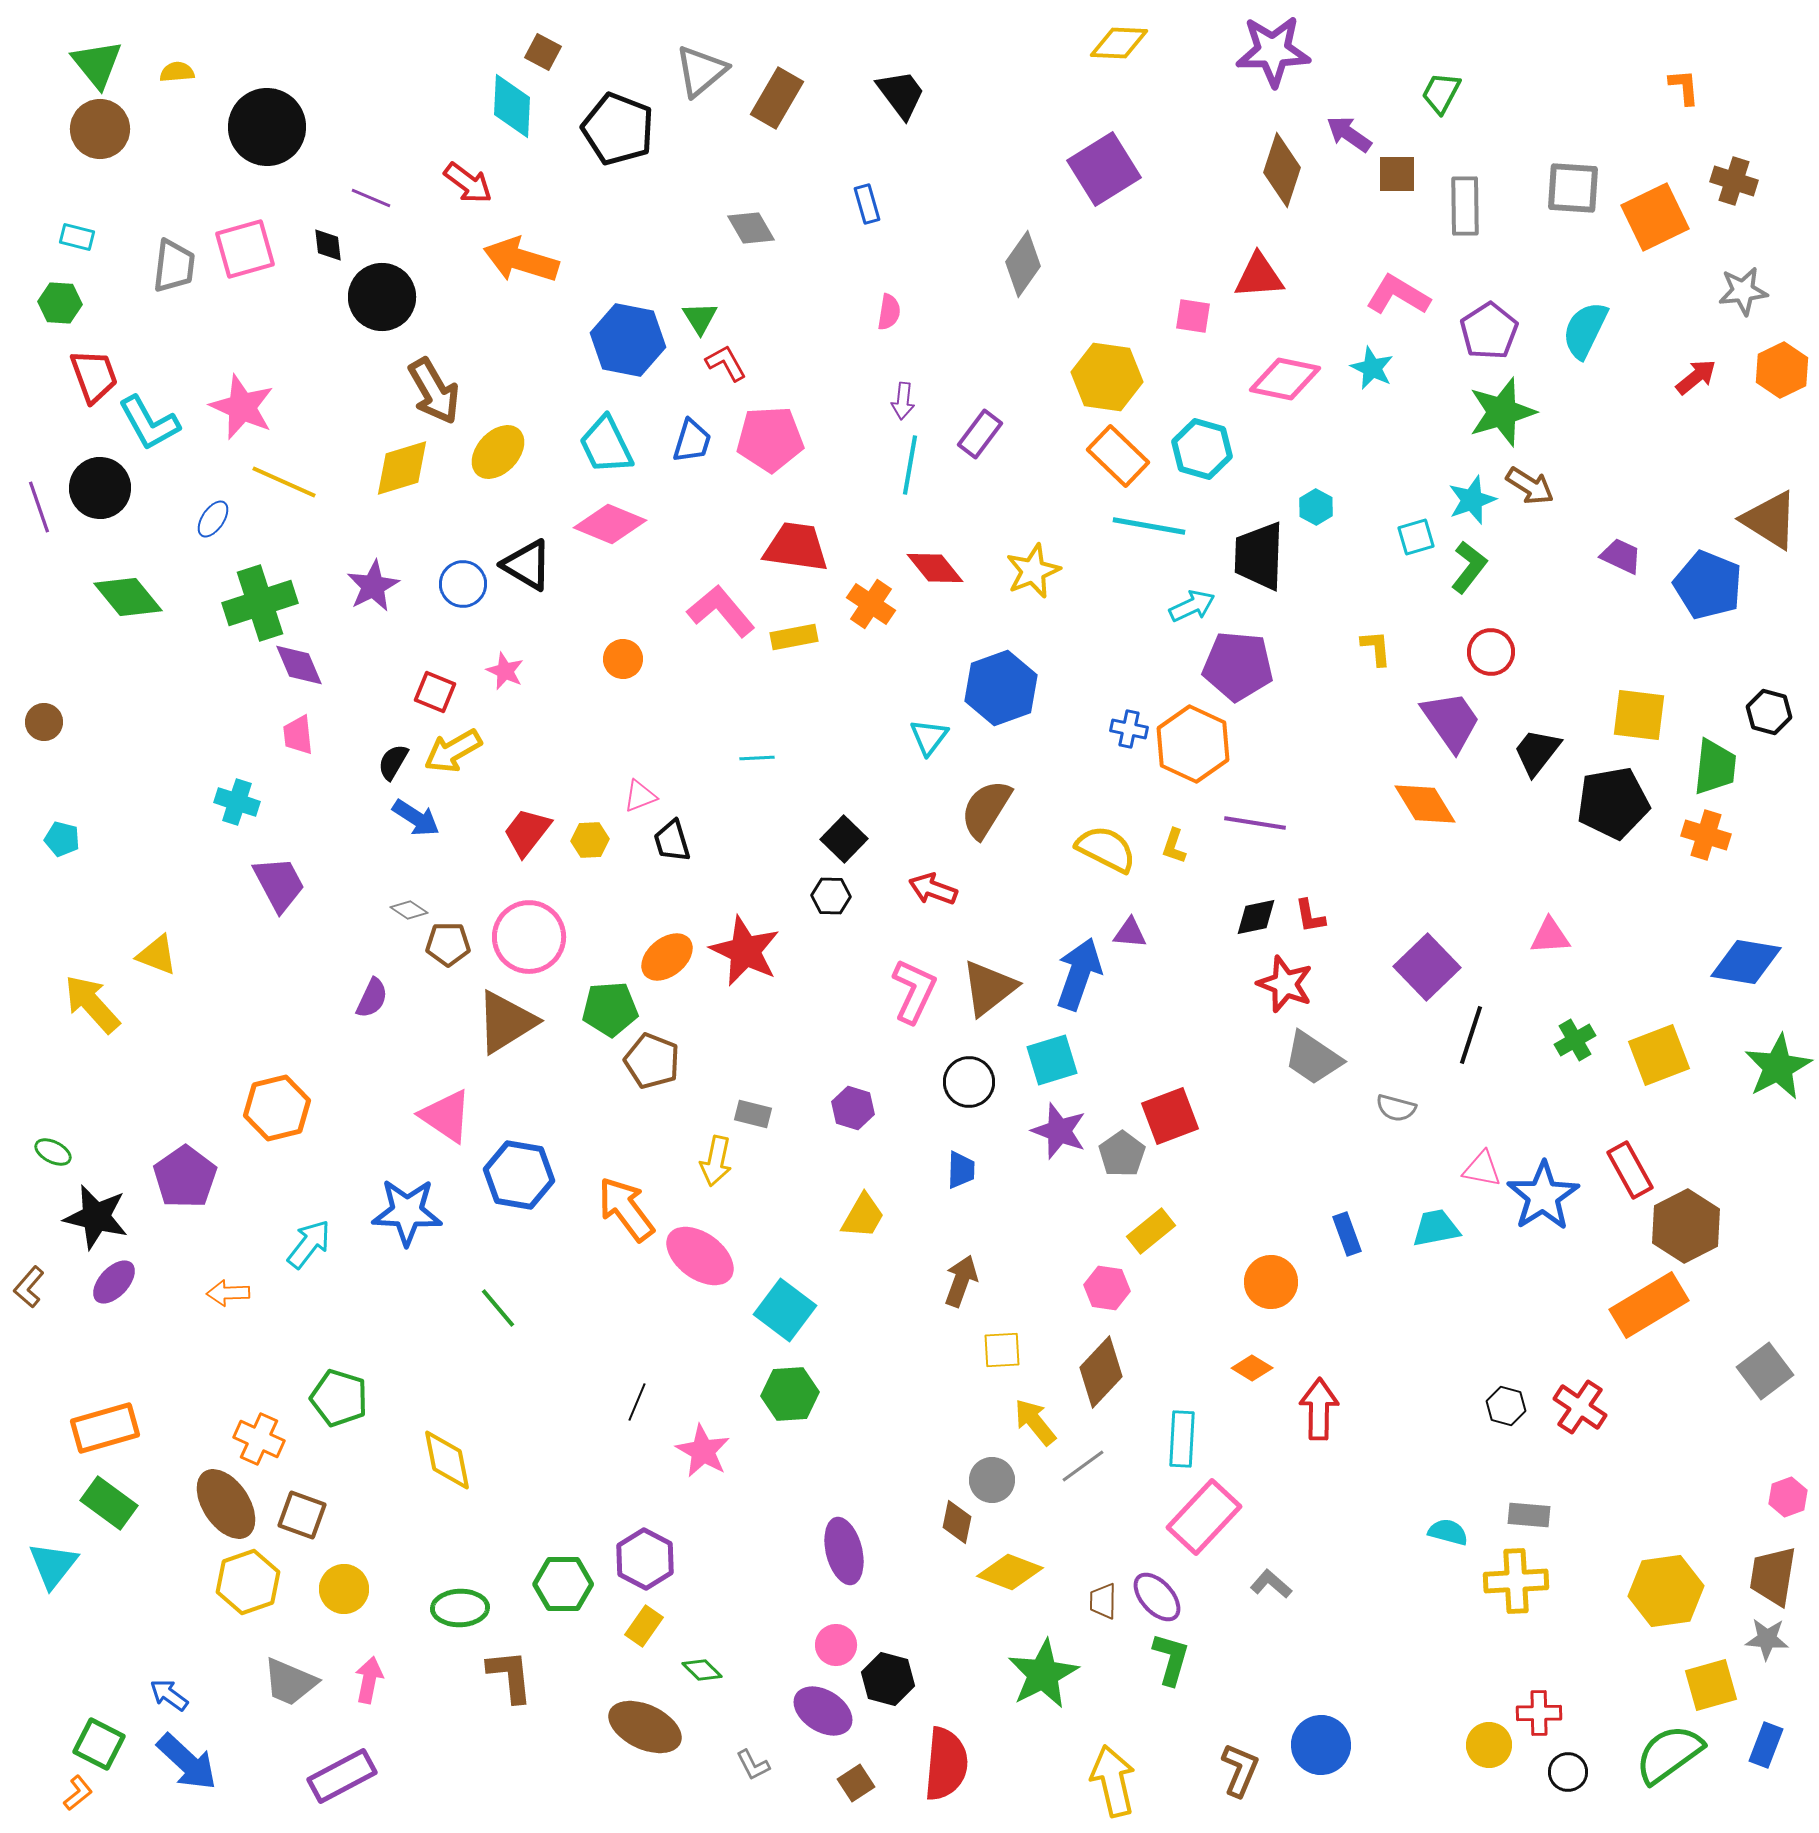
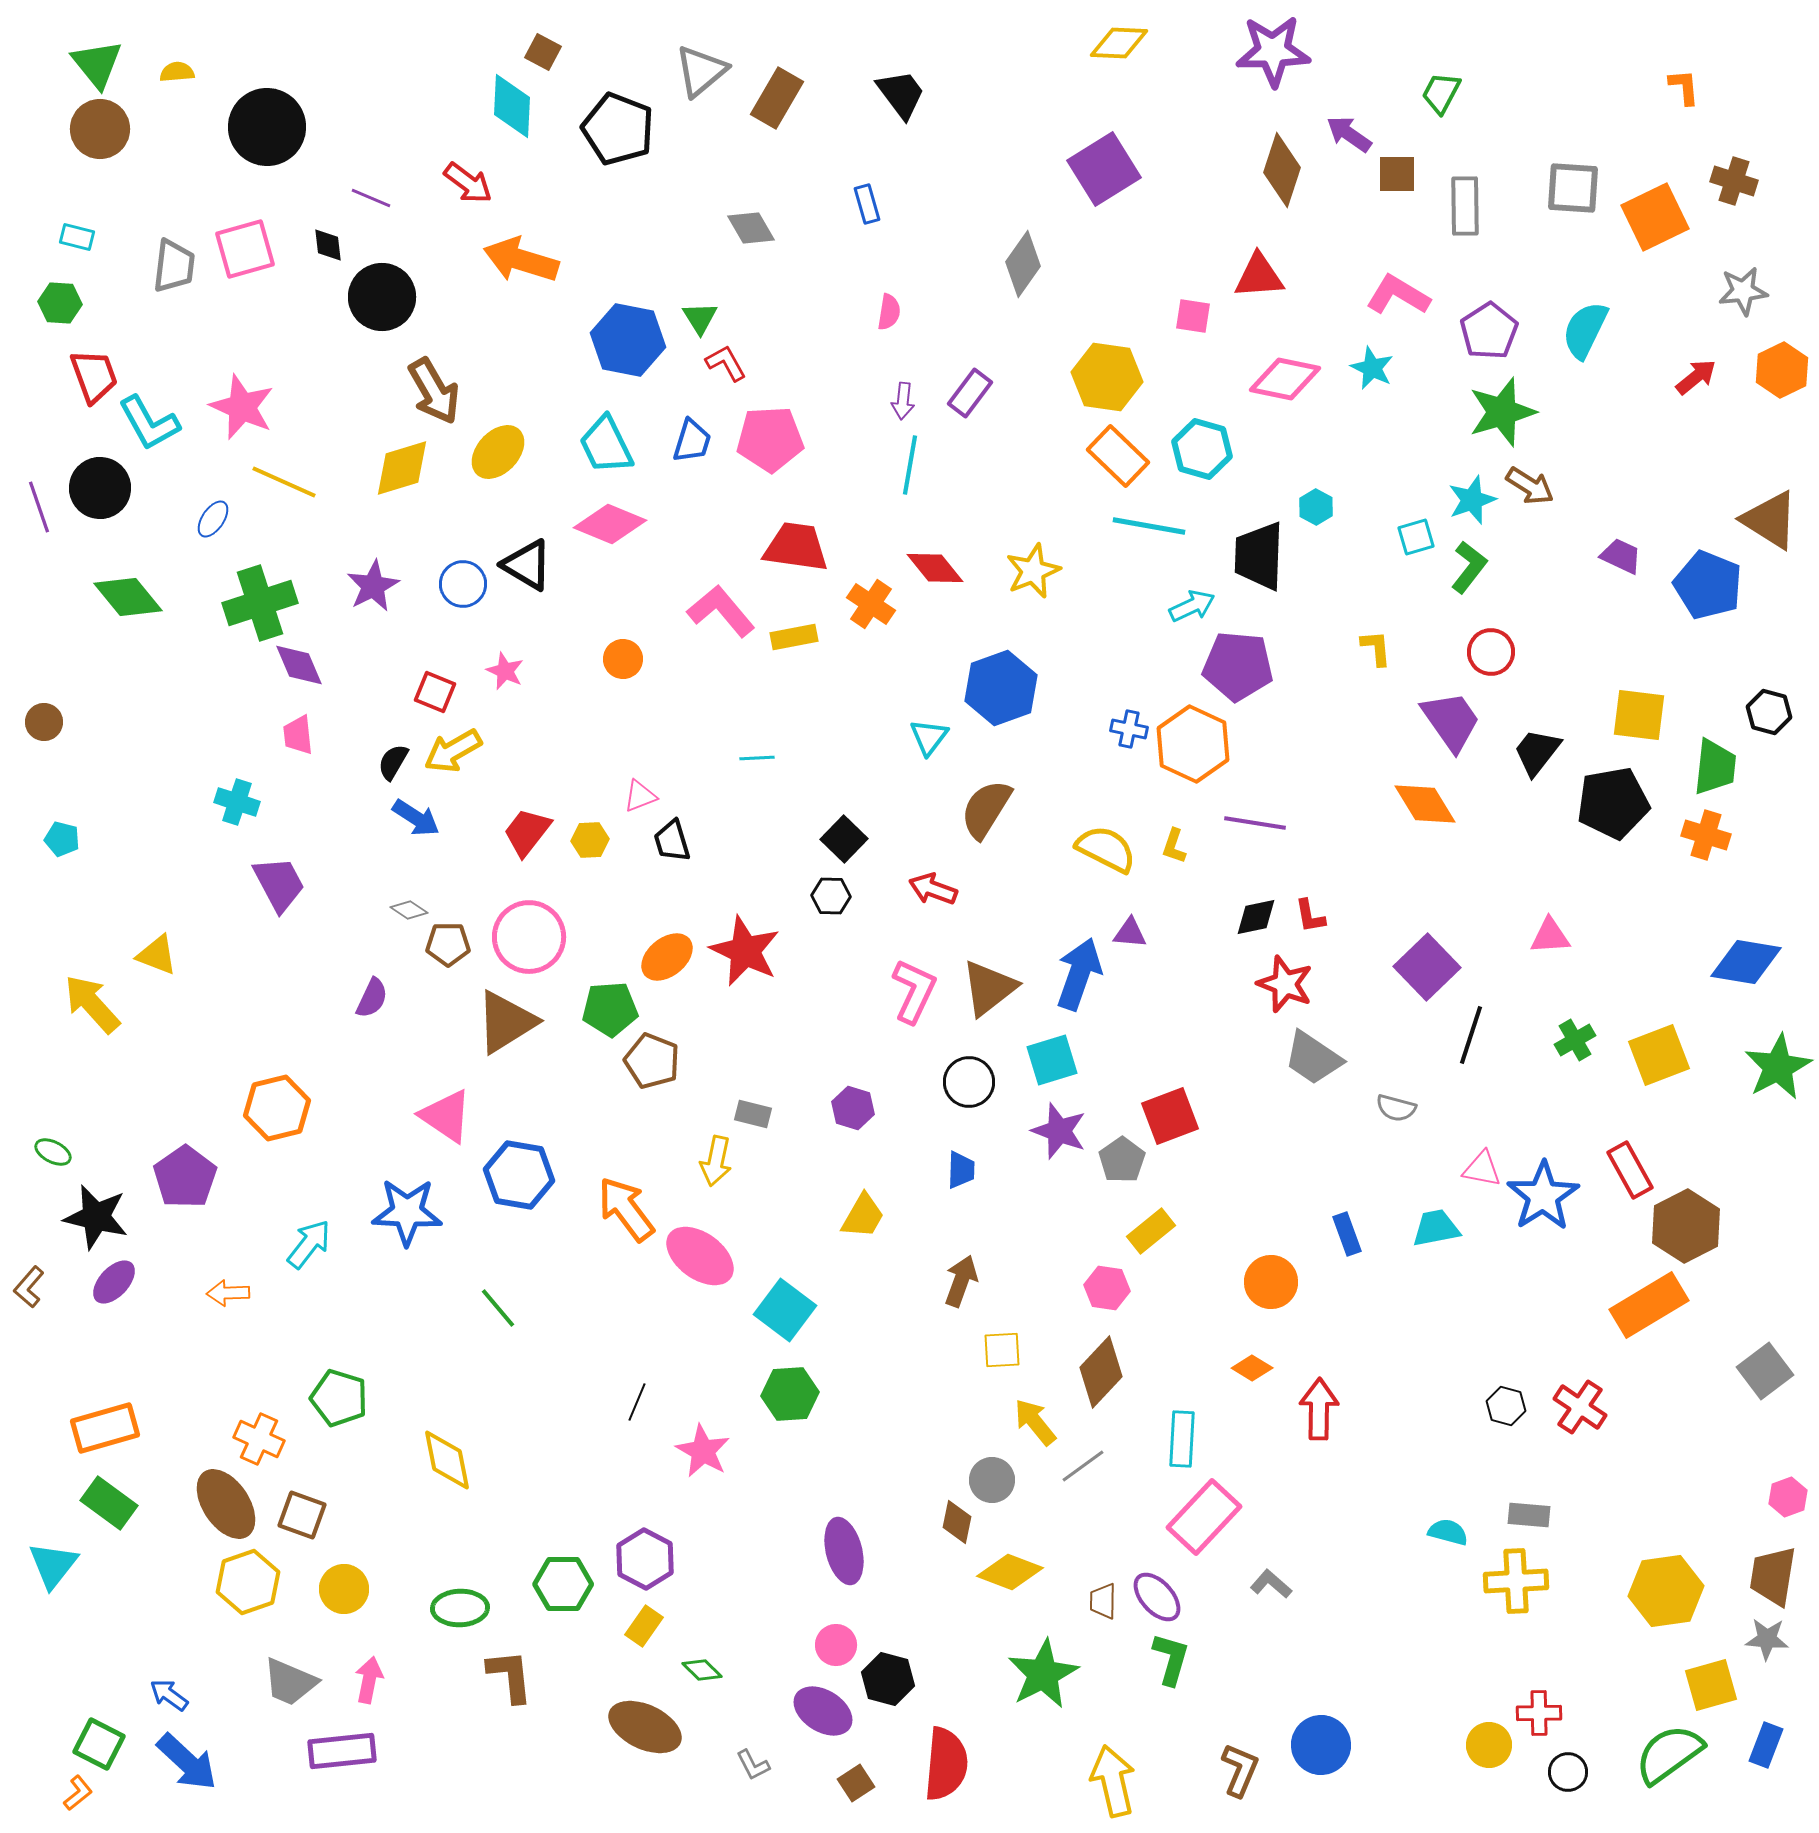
purple rectangle at (980, 434): moved 10 px left, 41 px up
gray pentagon at (1122, 1154): moved 6 px down
purple rectangle at (342, 1776): moved 25 px up; rotated 22 degrees clockwise
